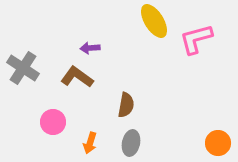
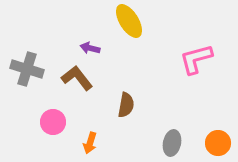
yellow ellipse: moved 25 px left
pink L-shape: moved 20 px down
purple arrow: rotated 18 degrees clockwise
gray cross: moved 4 px right, 1 px down; rotated 16 degrees counterclockwise
brown L-shape: moved 1 px down; rotated 16 degrees clockwise
gray ellipse: moved 41 px right
